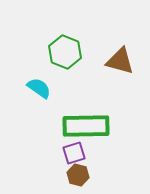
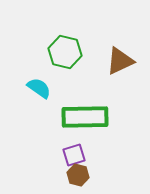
green hexagon: rotated 8 degrees counterclockwise
brown triangle: rotated 40 degrees counterclockwise
green rectangle: moved 1 px left, 9 px up
purple square: moved 2 px down
